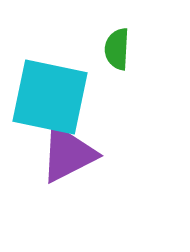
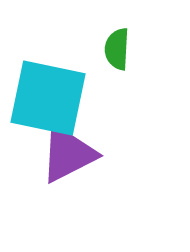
cyan square: moved 2 px left, 1 px down
